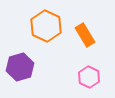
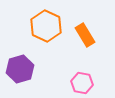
purple hexagon: moved 2 px down
pink hexagon: moved 7 px left, 6 px down; rotated 15 degrees counterclockwise
